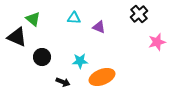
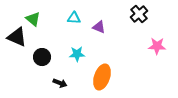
pink star: moved 4 px down; rotated 18 degrees clockwise
cyan star: moved 3 px left, 7 px up
orange ellipse: rotated 50 degrees counterclockwise
black arrow: moved 3 px left, 1 px down
